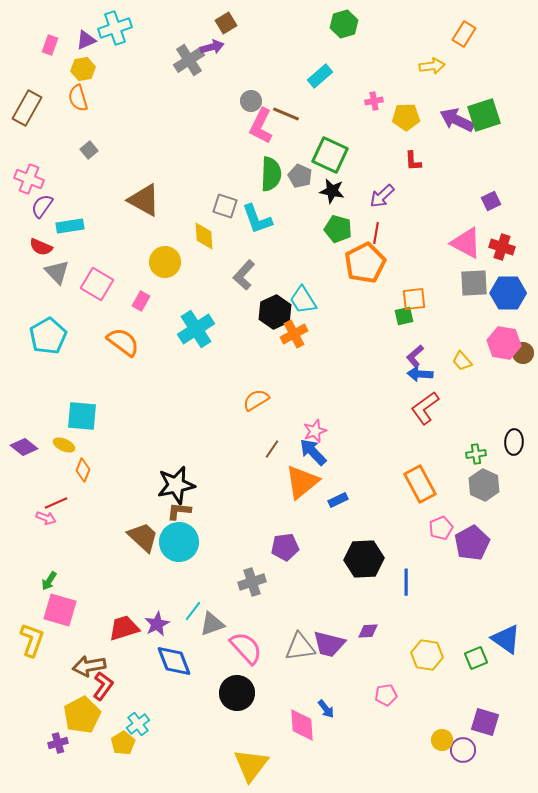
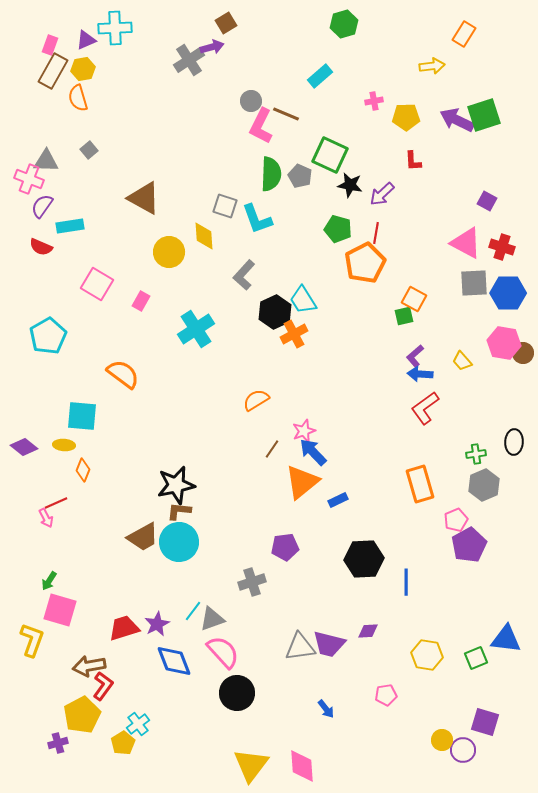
cyan cross at (115, 28): rotated 16 degrees clockwise
brown rectangle at (27, 108): moved 26 px right, 37 px up
black star at (332, 191): moved 18 px right, 6 px up
purple arrow at (382, 196): moved 2 px up
brown triangle at (144, 200): moved 2 px up
purple square at (491, 201): moved 4 px left; rotated 36 degrees counterclockwise
yellow circle at (165, 262): moved 4 px right, 10 px up
gray triangle at (57, 272): moved 11 px left, 111 px up; rotated 44 degrees counterclockwise
orange square at (414, 299): rotated 35 degrees clockwise
orange semicircle at (123, 342): moved 32 px down
pink star at (315, 431): moved 11 px left
yellow ellipse at (64, 445): rotated 20 degrees counterclockwise
orange rectangle at (420, 484): rotated 12 degrees clockwise
gray hexagon at (484, 485): rotated 12 degrees clockwise
pink arrow at (46, 518): rotated 42 degrees clockwise
pink pentagon at (441, 528): moved 15 px right, 8 px up
brown trapezoid at (143, 537): rotated 108 degrees clockwise
purple pentagon at (472, 543): moved 3 px left, 2 px down
gray triangle at (212, 624): moved 5 px up
blue triangle at (506, 639): rotated 28 degrees counterclockwise
pink semicircle at (246, 648): moved 23 px left, 4 px down
pink diamond at (302, 725): moved 41 px down
